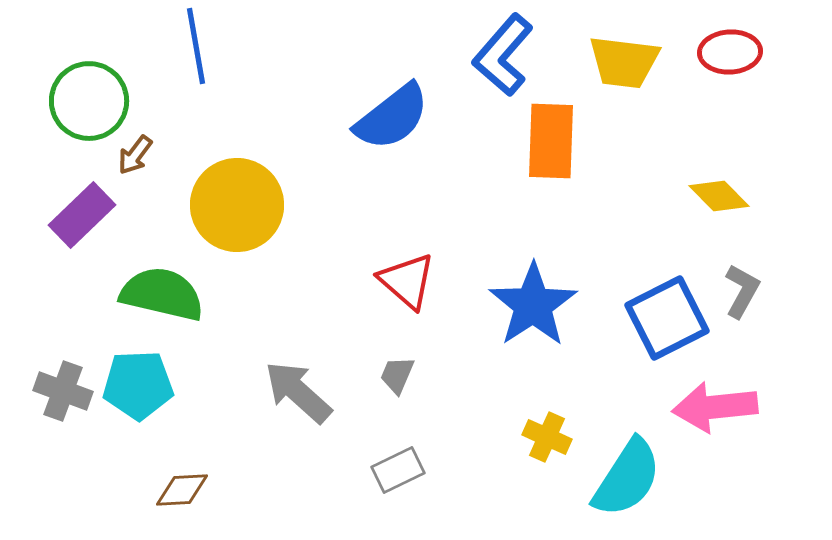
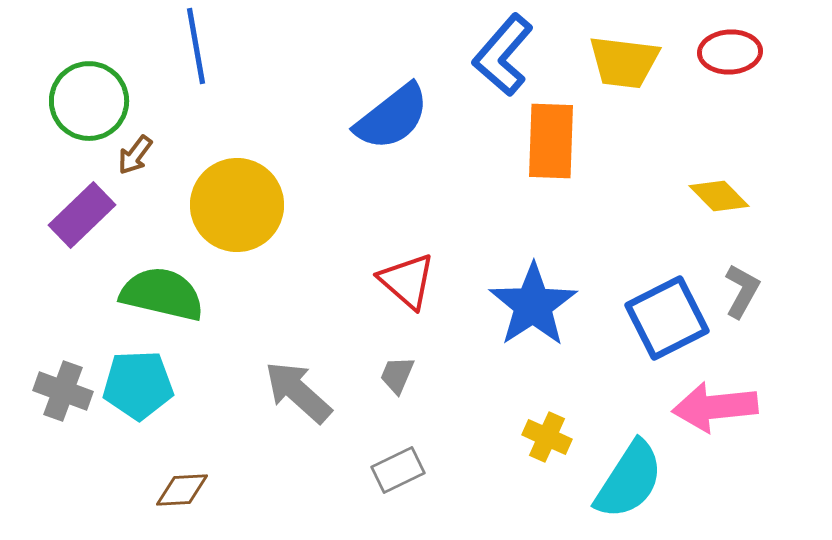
cyan semicircle: moved 2 px right, 2 px down
